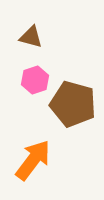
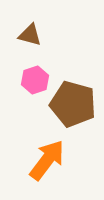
brown triangle: moved 1 px left, 2 px up
orange arrow: moved 14 px right
